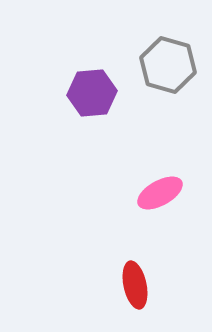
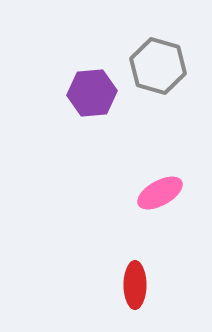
gray hexagon: moved 10 px left, 1 px down
red ellipse: rotated 12 degrees clockwise
